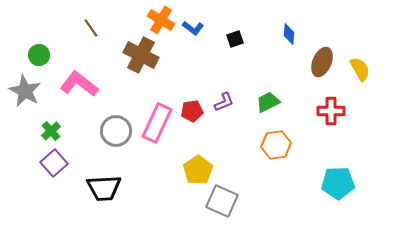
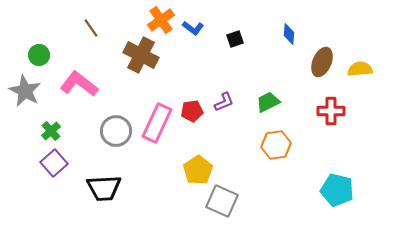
orange cross: rotated 24 degrees clockwise
yellow semicircle: rotated 65 degrees counterclockwise
cyan pentagon: moved 1 px left, 7 px down; rotated 16 degrees clockwise
